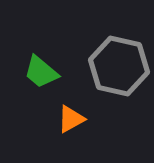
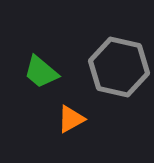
gray hexagon: moved 1 px down
